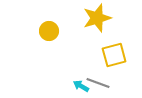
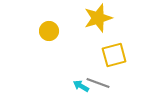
yellow star: moved 1 px right
